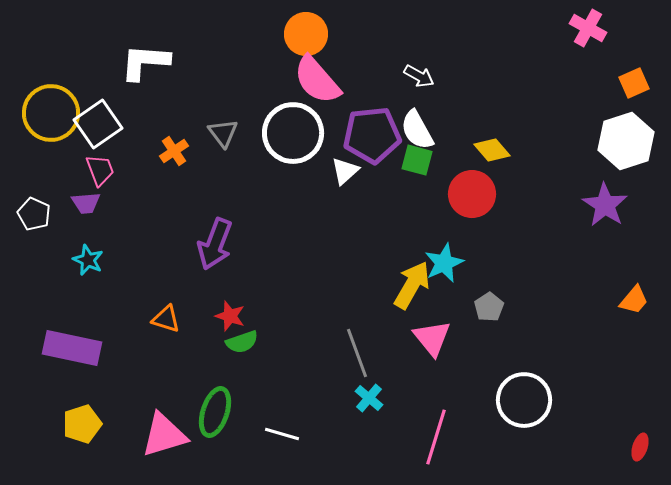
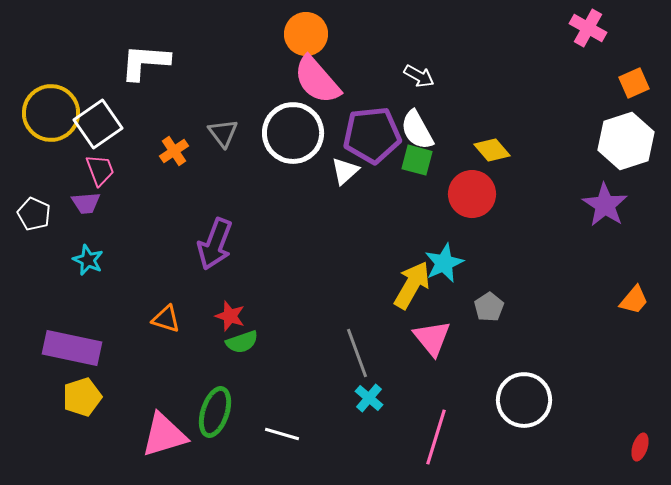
yellow pentagon at (82, 424): moved 27 px up
